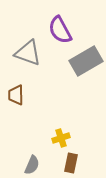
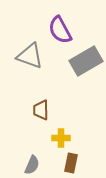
gray triangle: moved 2 px right, 3 px down
brown trapezoid: moved 25 px right, 15 px down
yellow cross: rotated 18 degrees clockwise
